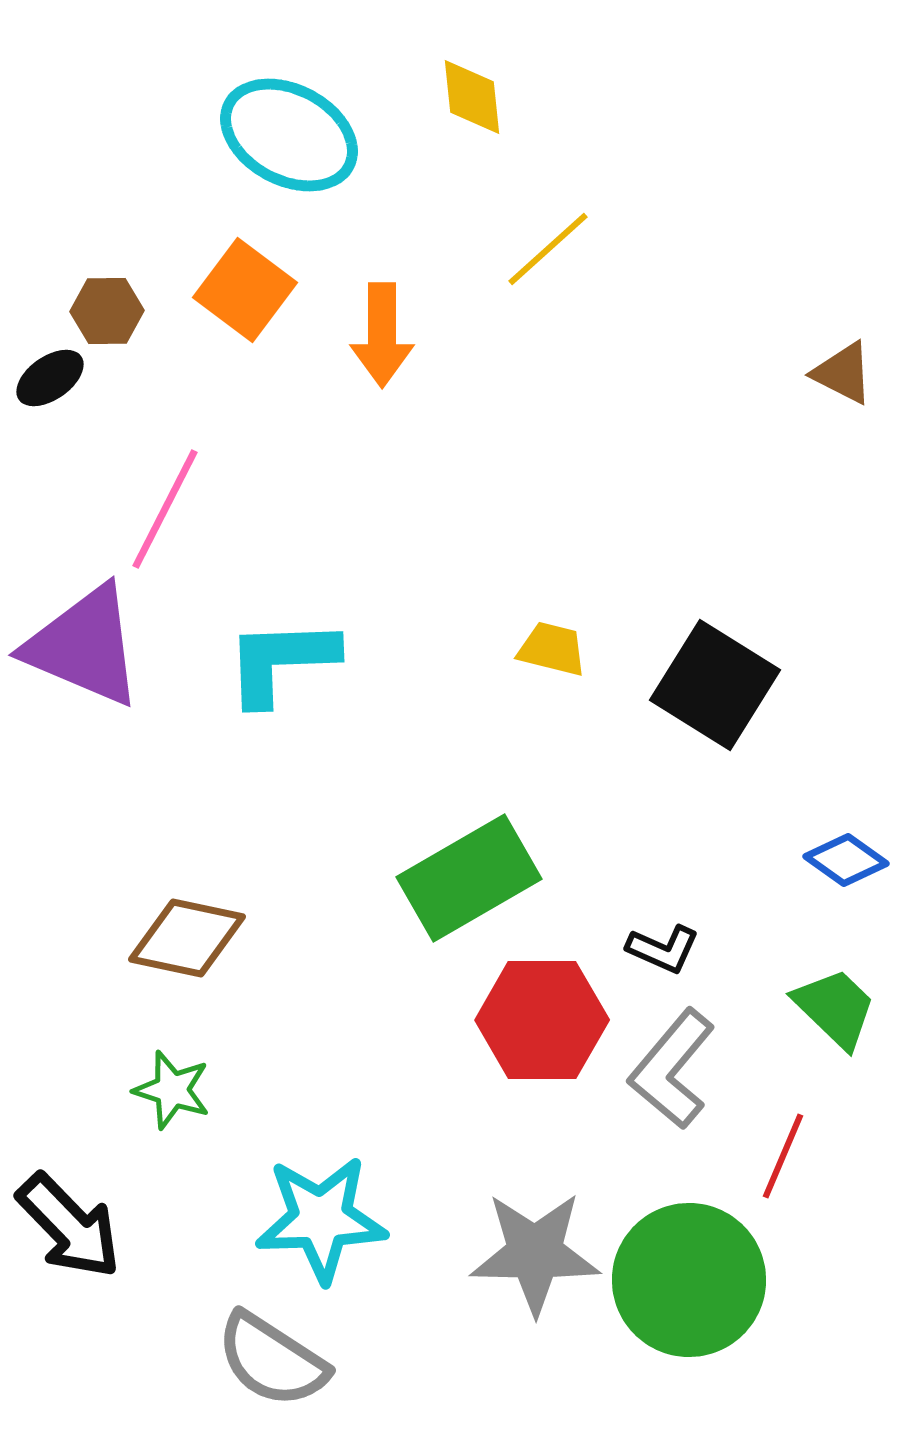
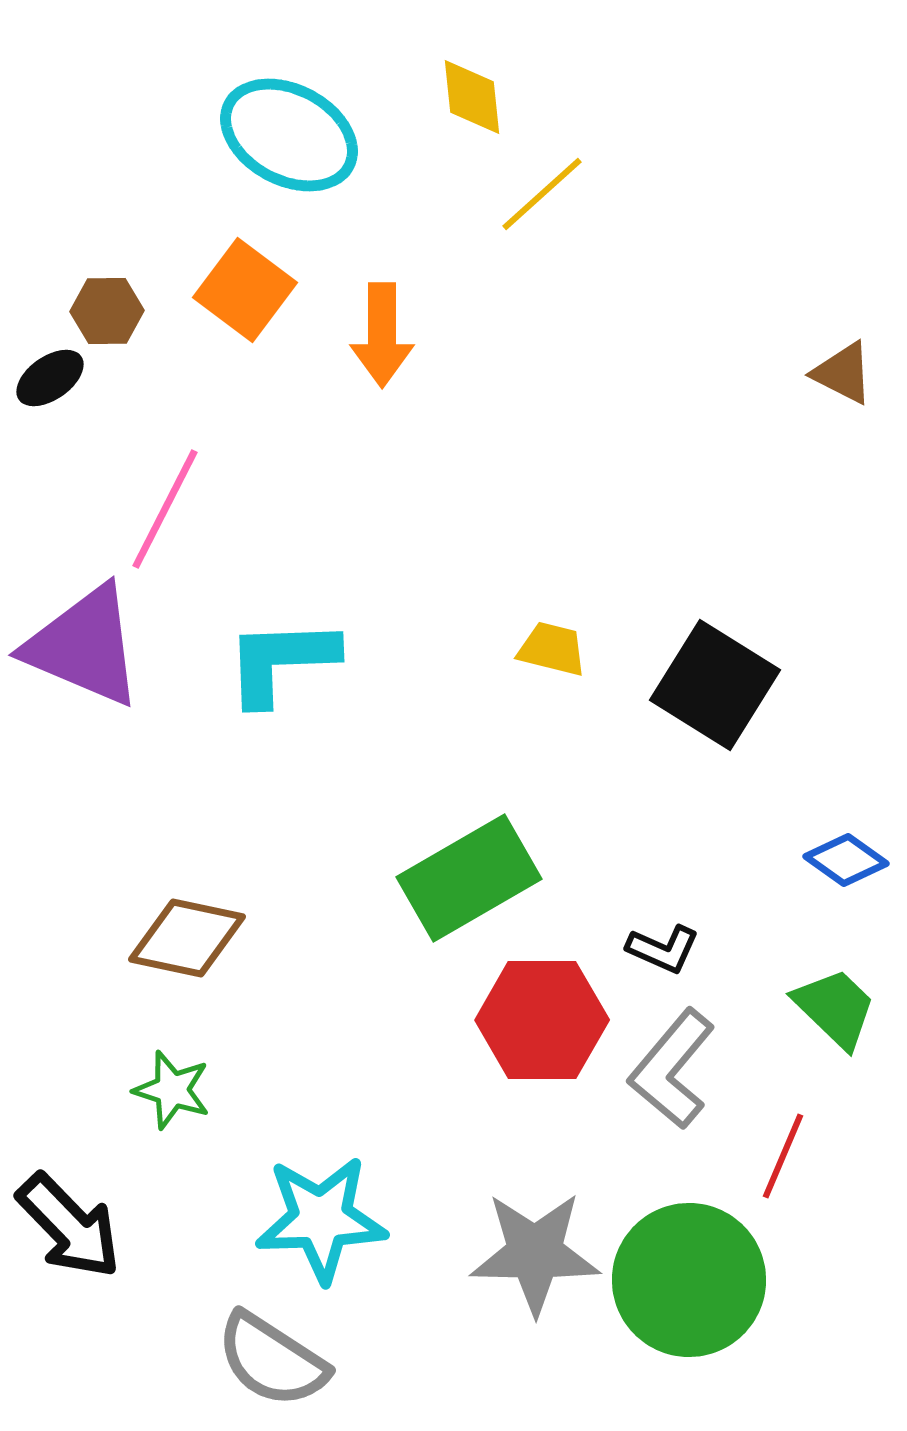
yellow line: moved 6 px left, 55 px up
